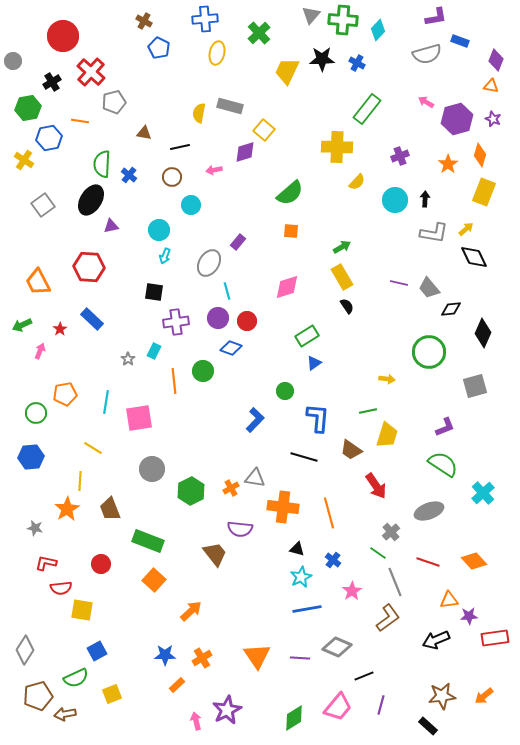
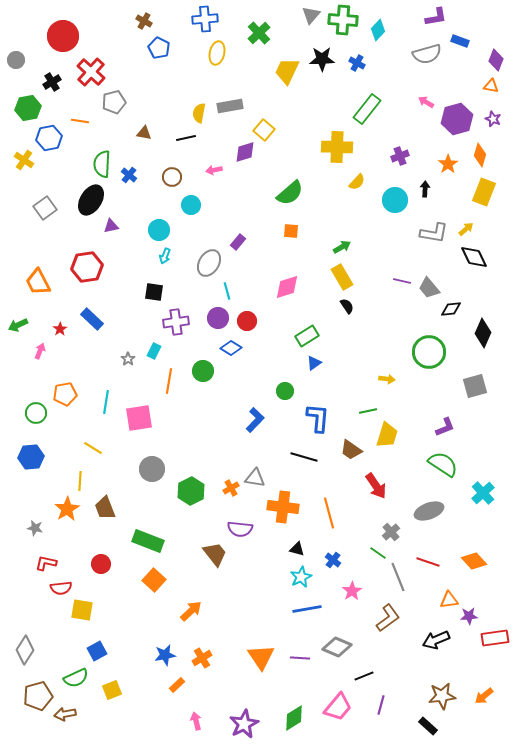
gray circle at (13, 61): moved 3 px right, 1 px up
gray rectangle at (230, 106): rotated 25 degrees counterclockwise
black line at (180, 147): moved 6 px right, 9 px up
black arrow at (425, 199): moved 10 px up
gray square at (43, 205): moved 2 px right, 3 px down
red hexagon at (89, 267): moved 2 px left; rotated 12 degrees counterclockwise
purple line at (399, 283): moved 3 px right, 2 px up
green arrow at (22, 325): moved 4 px left
blue diamond at (231, 348): rotated 10 degrees clockwise
orange line at (174, 381): moved 5 px left; rotated 15 degrees clockwise
brown trapezoid at (110, 509): moved 5 px left, 1 px up
gray line at (395, 582): moved 3 px right, 5 px up
blue star at (165, 655): rotated 10 degrees counterclockwise
orange triangle at (257, 656): moved 4 px right, 1 px down
yellow square at (112, 694): moved 4 px up
purple star at (227, 710): moved 17 px right, 14 px down
